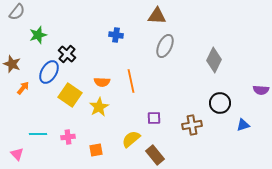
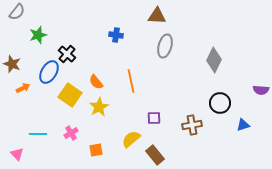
gray ellipse: rotated 10 degrees counterclockwise
orange semicircle: moved 6 px left; rotated 49 degrees clockwise
orange arrow: rotated 24 degrees clockwise
pink cross: moved 3 px right, 4 px up; rotated 24 degrees counterclockwise
